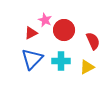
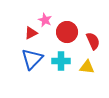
red circle: moved 3 px right, 2 px down
yellow triangle: rotated 35 degrees clockwise
